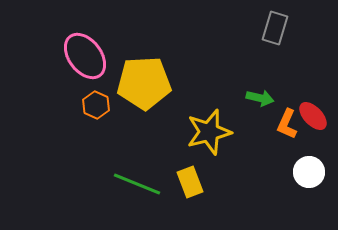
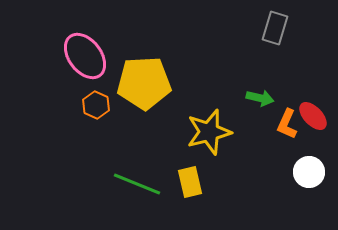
yellow rectangle: rotated 8 degrees clockwise
